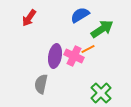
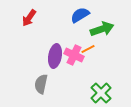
green arrow: rotated 15 degrees clockwise
pink cross: moved 1 px up
